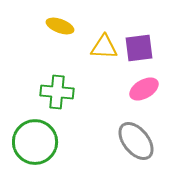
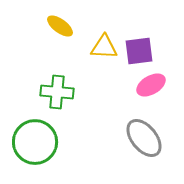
yellow ellipse: rotated 16 degrees clockwise
purple square: moved 3 px down
pink ellipse: moved 7 px right, 4 px up
gray ellipse: moved 8 px right, 3 px up
